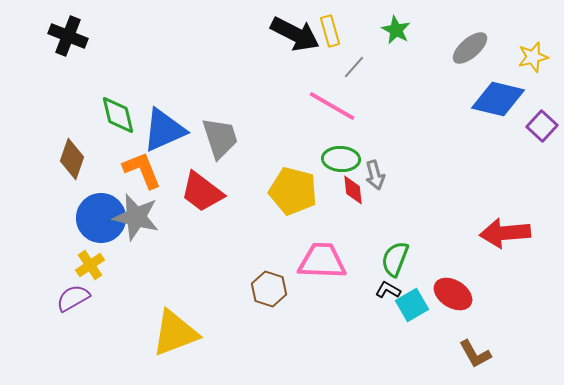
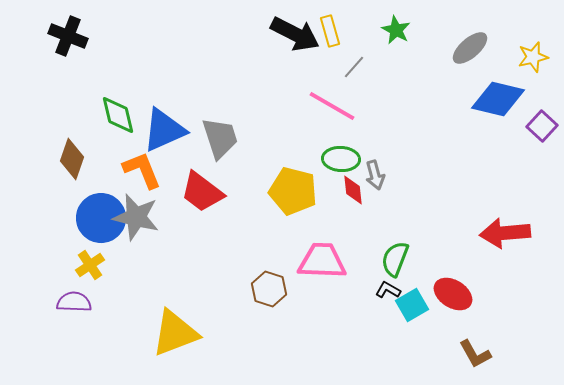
purple semicircle: moved 1 px right, 4 px down; rotated 32 degrees clockwise
